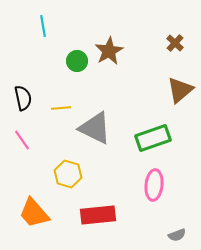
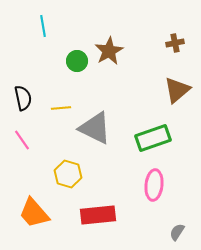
brown cross: rotated 36 degrees clockwise
brown triangle: moved 3 px left
gray semicircle: moved 3 px up; rotated 144 degrees clockwise
